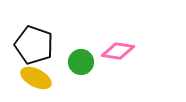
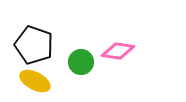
yellow ellipse: moved 1 px left, 3 px down
